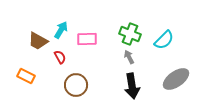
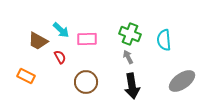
cyan arrow: rotated 102 degrees clockwise
cyan semicircle: rotated 130 degrees clockwise
gray arrow: moved 1 px left
gray ellipse: moved 6 px right, 2 px down
brown circle: moved 10 px right, 3 px up
